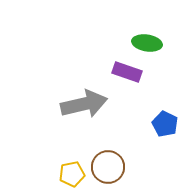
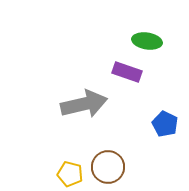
green ellipse: moved 2 px up
yellow pentagon: moved 2 px left; rotated 25 degrees clockwise
